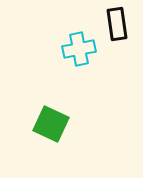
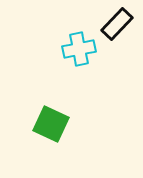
black rectangle: rotated 52 degrees clockwise
